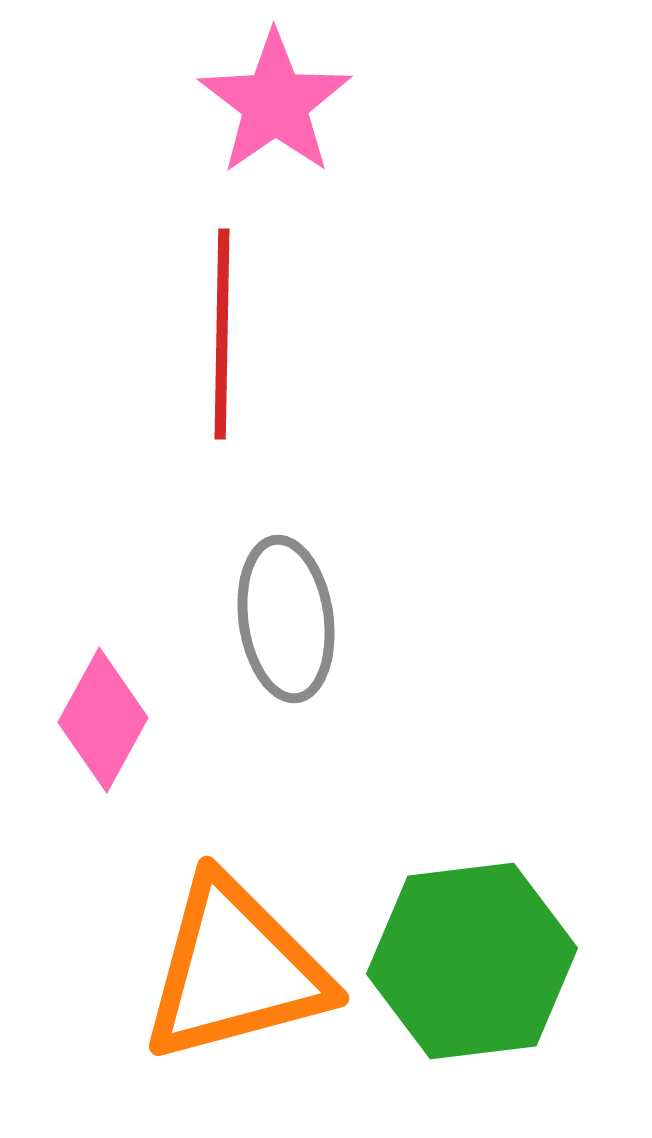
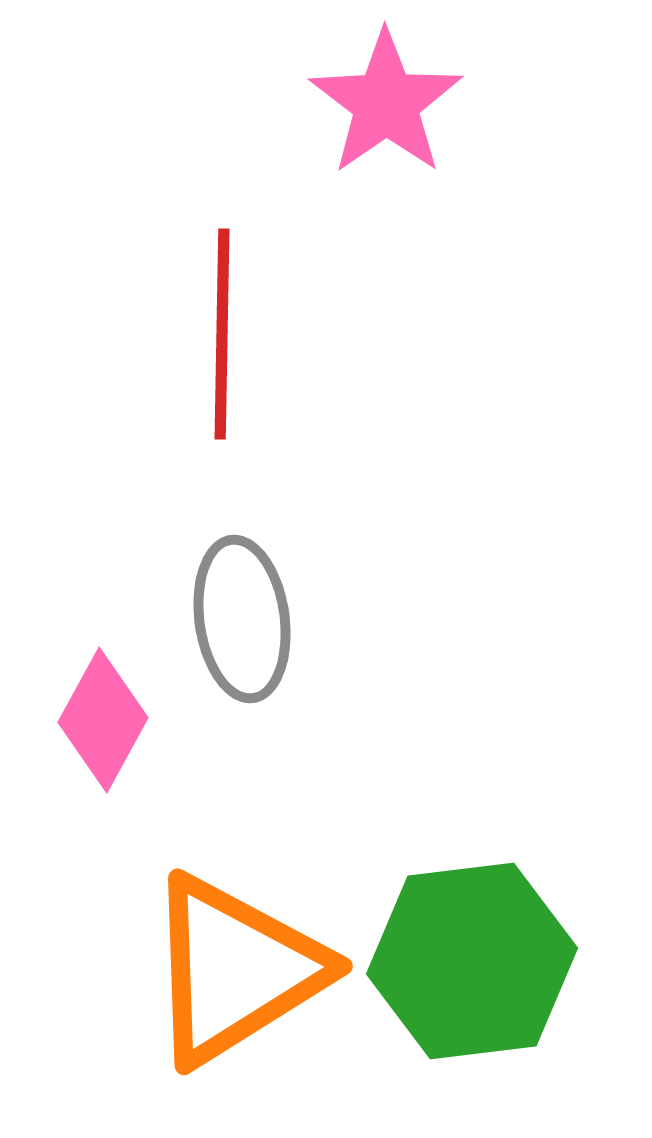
pink star: moved 111 px right
gray ellipse: moved 44 px left
orange triangle: rotated 17 degrees counterclockwise
